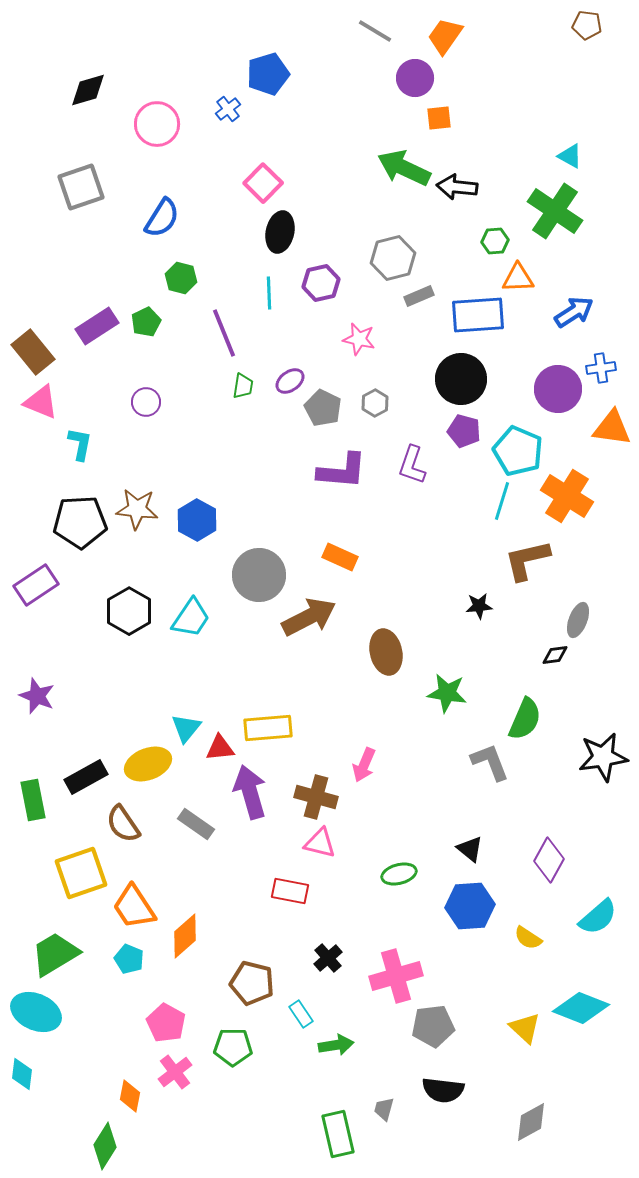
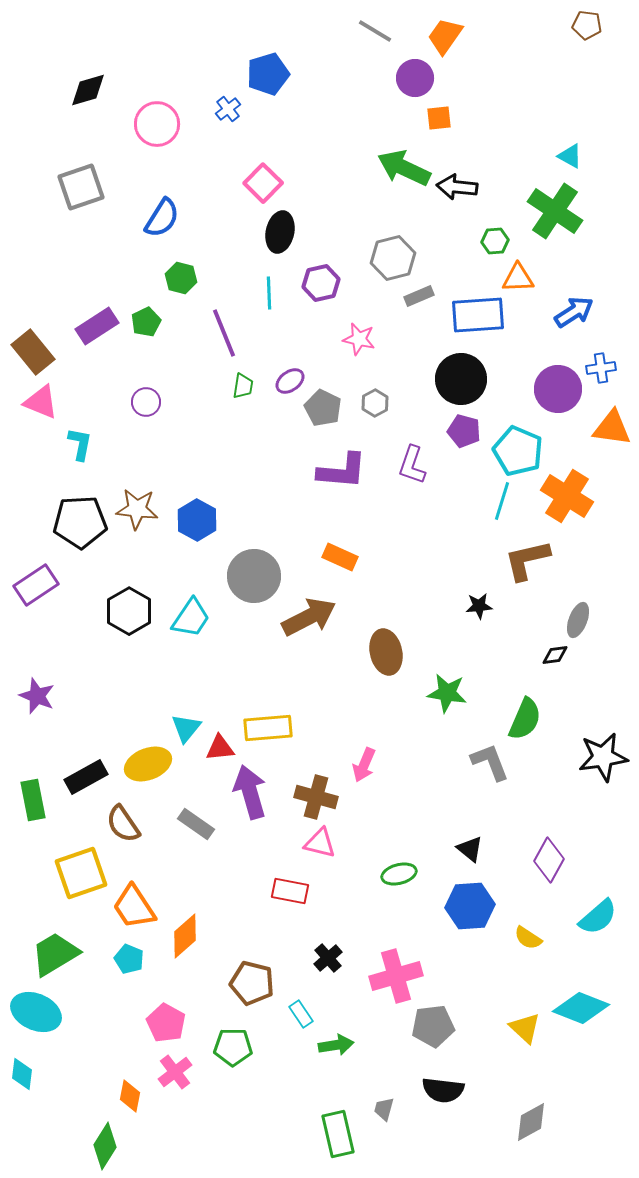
gray circle at (259, 575): moved 5 px left, 1 px down
